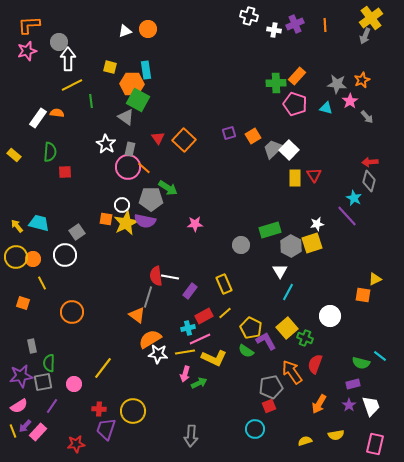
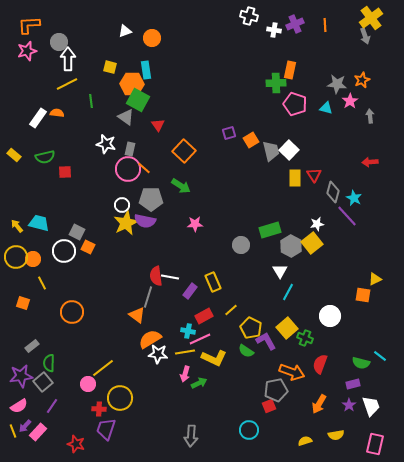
orange circle at (148, 29): moved 4 px right, 9 px down
gray arrow at (365, 36): rotated 42 degrees counterclockwise
orange rectangle at (297, 76): moved 7 px left, 6 px up; rotated 30 degrees counterclockwise
yellow line at (72, 85): moved 5 px left, 1 px up
gray arrow at (367, 117): moved 3 px right, 1 px up; rotated 144 degrees counterclockwise
orange square at (253, 136): moved 2 px left, 4 px down
red triangle at (158, 138): moved 13 px up
orange square at (184, 140): moved 11 px down
white star at (106, 144): rotated 18 degrees counterclockwise
gray trapezoid at (273, 149): moved 2 px left, 2 px down; rotated 120 degrees clockwise
green semicircle at (50, 152): moved 5 px left, 5 px down; rotated 72 degrees clockwise
pink circle at (128, 167): moved 2 px down
gray diamond at (369, 181): moved 36 px left, 11 px down
green arrow at (168, 188): moved 13 px right, 2 px up
orange square at (106, 219): moved 18 px left, 28 px down; rotated 16 degrees clockwise
gray square at (77, 232): rotated 28 degrees counterclockwise
yellow square at (312, 243): rotated 20 degrees counterclockwise
white circle at (65, 255): moved 1 px left, 4 px up
yellow rectangle at (224, 284): moved 11 px left, 2 px up
yellow line at (225, 313): moved 6 px right, 3 px up
cyan cross at (188, 328): moved 3 px down; rotated 24 degrees clockwise
gray rectangle at (32, 346): rotated 64 degrees clockwise
red semicircle at (315, 364): moved 5 px right
yellow line at (103, 368): rotated 15 degrees clockwise
orange arrow at (292, 372): rotated 145 degrees clockwise
gray square at (43, 382): rotated 30 degrees counterclockwise
pink circle at (74, 384): moved 14 px right
gray pentagon at (271, 387): moved 5 px right, 3 px down
yellow circle at (133, 411): moved 13 px left, 13 px up
cyan circle at (255, 429): moved 6 px left, 1 px down
red star at (76, 444): rotated 24 degrees clockwise
